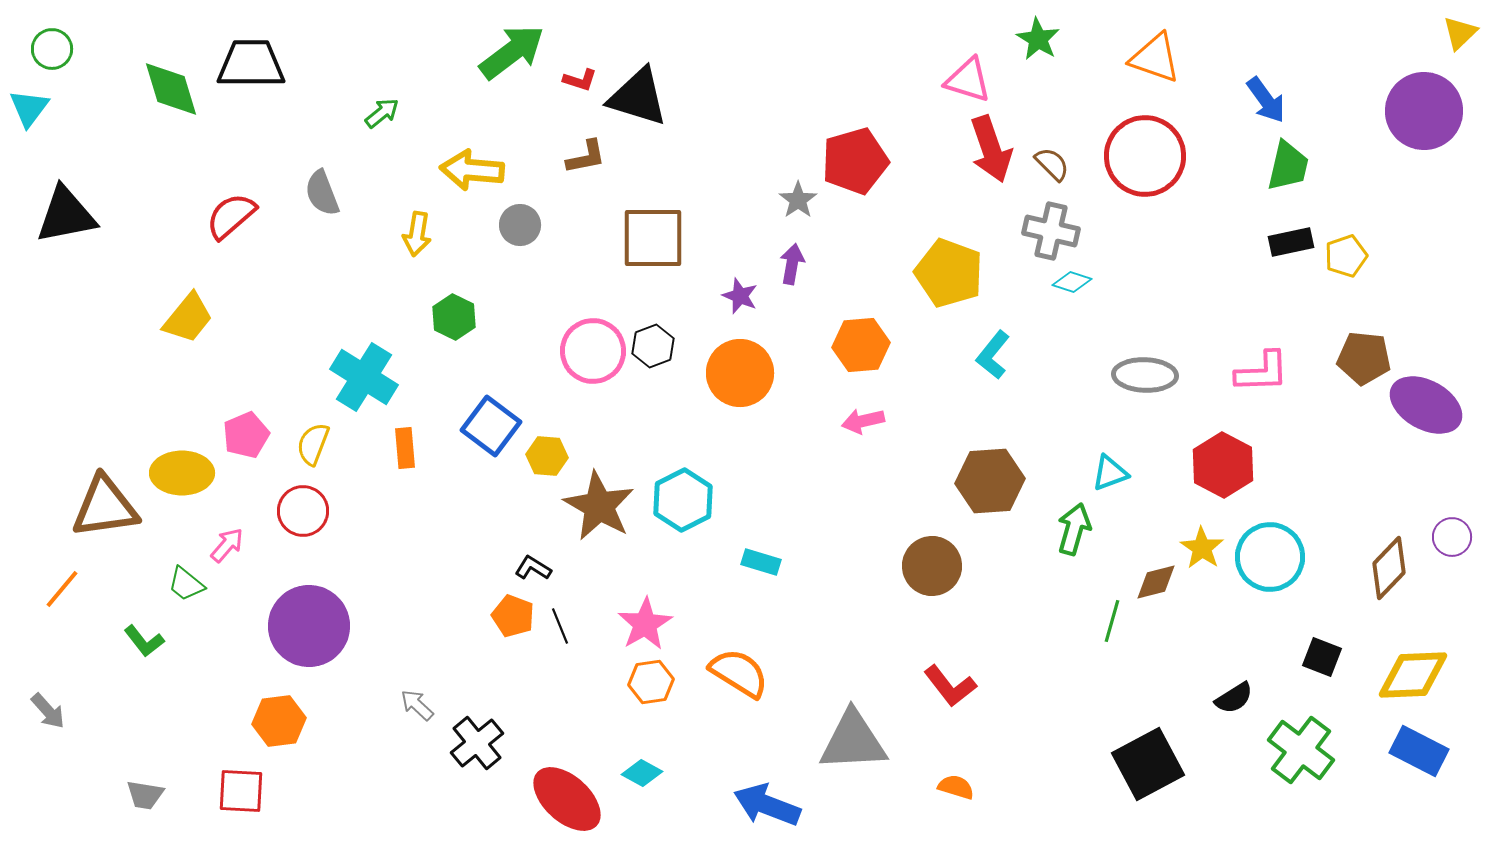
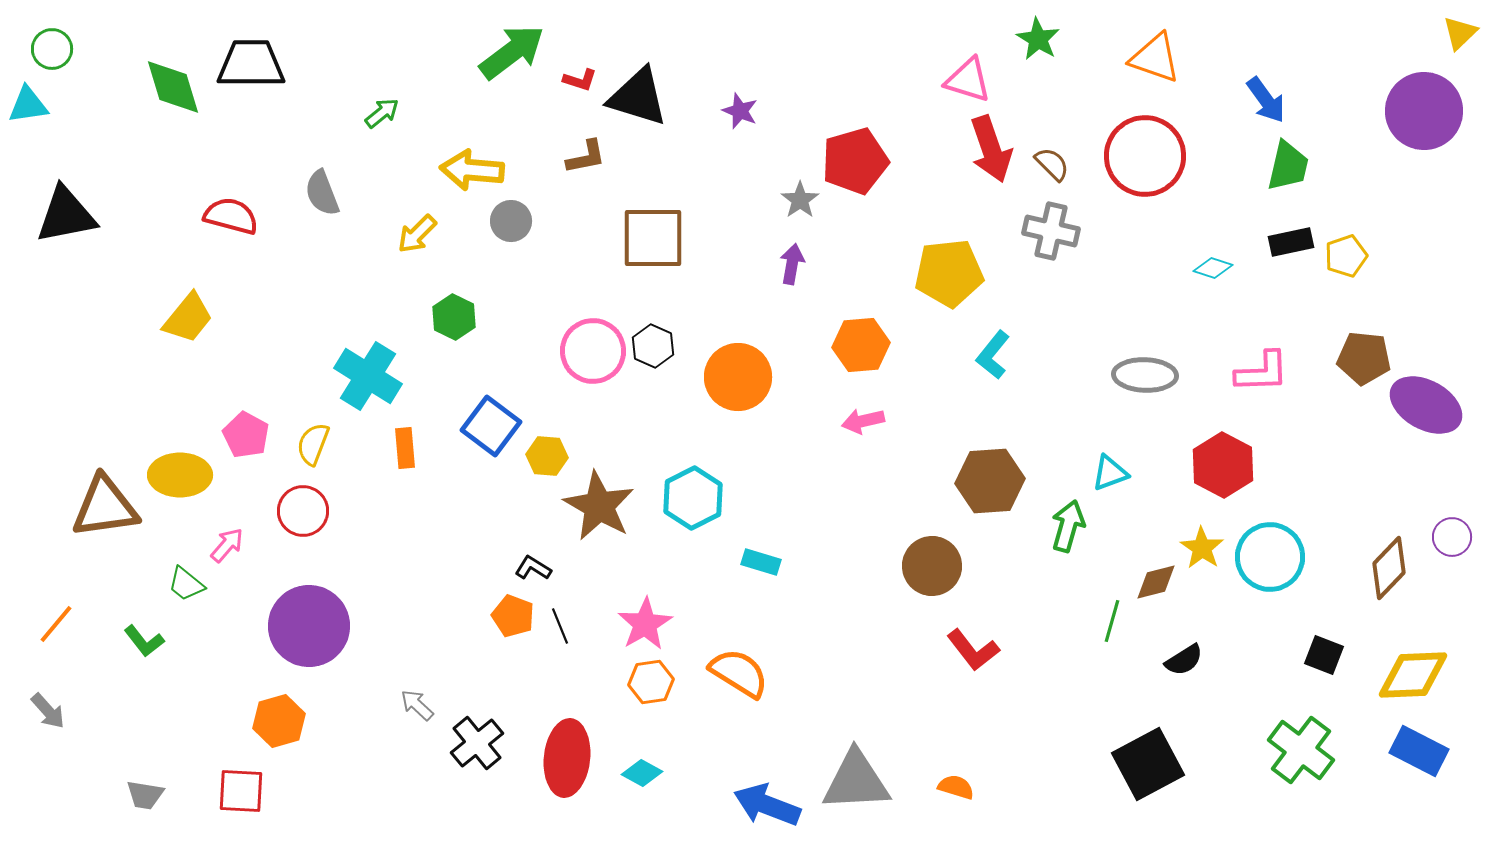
green diamond at (171, 89): moved 2 px right, 2 px up
cyan triangle at (29, 108): moved 1 px left, 3 px up; rotated 45 degrees clockwise
gray star at (798, 200): moved 2 px right
red semicircle at (231, 216): rotated 56 degrees clockwise
gray circle at (520, 225): moved 9 px left, 4 px up
yellow arrow at (417, 234): rotated 36 degrees clockwise
yellow pentagon at (949, 273): rotated 26 degrees counterclockwise
cyan diamond at (1072, 282): moved 141 px right, 14 px up
purple star at (740, 296): moved 185 px up
black hexagon at (653, 346): rotated 15 degrees counterclockwise
orange circle at (740, 373): moved 2 px left, 4 px down
cyan cross at (364, 377): moved 4 px right, 1 px up
pink pentagon at (246, 435): rotated 21 degrees counterclockwise
yellow ellipse at (182, 473): moved 2 px left, 2 px down
cyan hexagon at (683, 500): moved 10 px right, 2 px up
green arrow at (1074, 529): moved 6 px left, 3 px up
orange line at (62, 589): moved 6 px left, 35 px down
black square at (1322, 657): moved 2 px right, 2 px up
red L-shape at (950, 686): moved 23 px right, 36 px up
black semicircle at (1234, 698): moved 50 px left, 38 px up
orange hexagon at (279, 721): rotated 9 degrees counterclockwise
gray triangle at (853, 741): moved 3 px right, 40 px down
red ellipse at (567, 799): moved 41 px up; rotated 54 degrees clockwise
